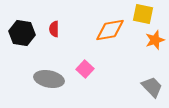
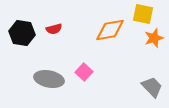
red semicircle: rotated 105 degrees counterclockwise
orange star: moved 1 px left, 2 px up
pink square: moved 1 px left, 3 px down
